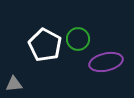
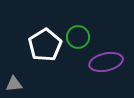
green circle: moved 2 px up
white pentagon: rotated 12 degrees clockwise
